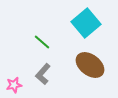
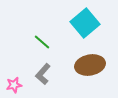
cyan square: moved 1 px left
brown ellipse: rotated 48 degrees counterclockwise
